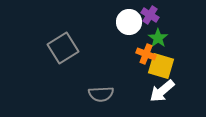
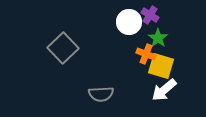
gray square: rotated 12 degrees counterclockwise
white arrow: moved 2 px right, 1 px up
